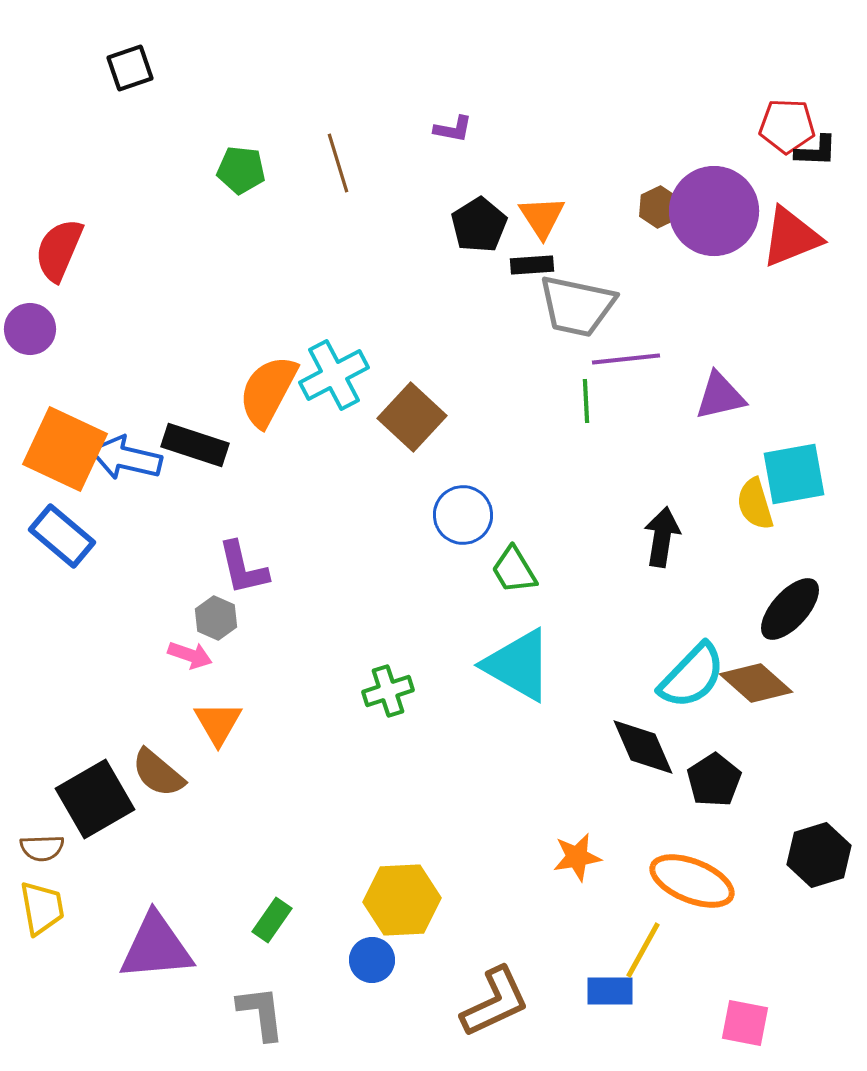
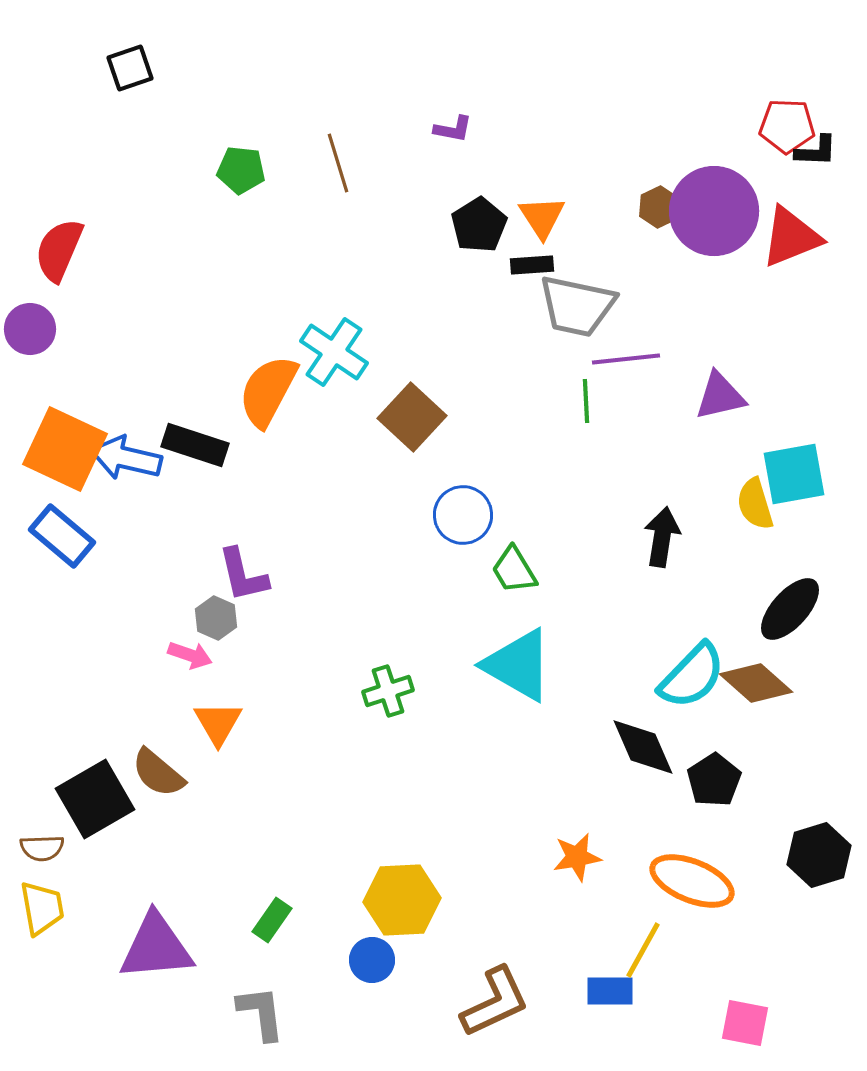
cyan cross at (334, 375): moved 23 px up; rotated 28 degrees counterclockwise
purple L-shape at (243, 568): moved 7 px down
